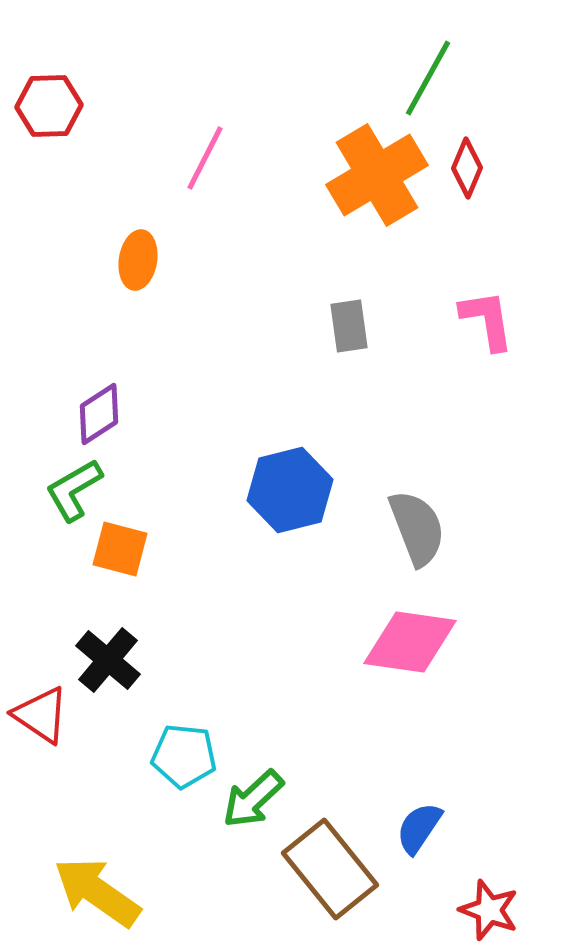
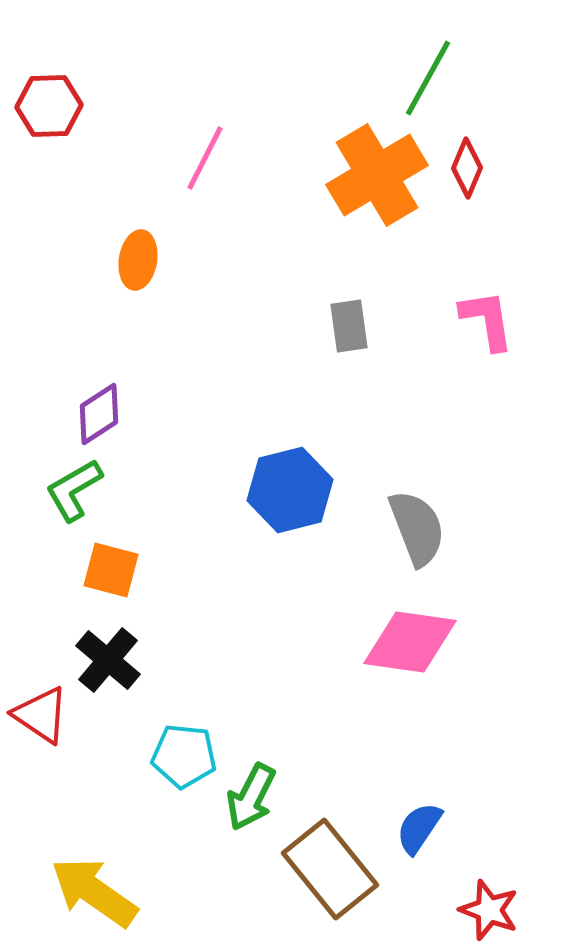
orange square: moved 9 px left, 21 px down
green arrow: moved 2 px left, 2 px up; rotated 20 degrees counterclockwise
yellow arrow: moved 3 px left
